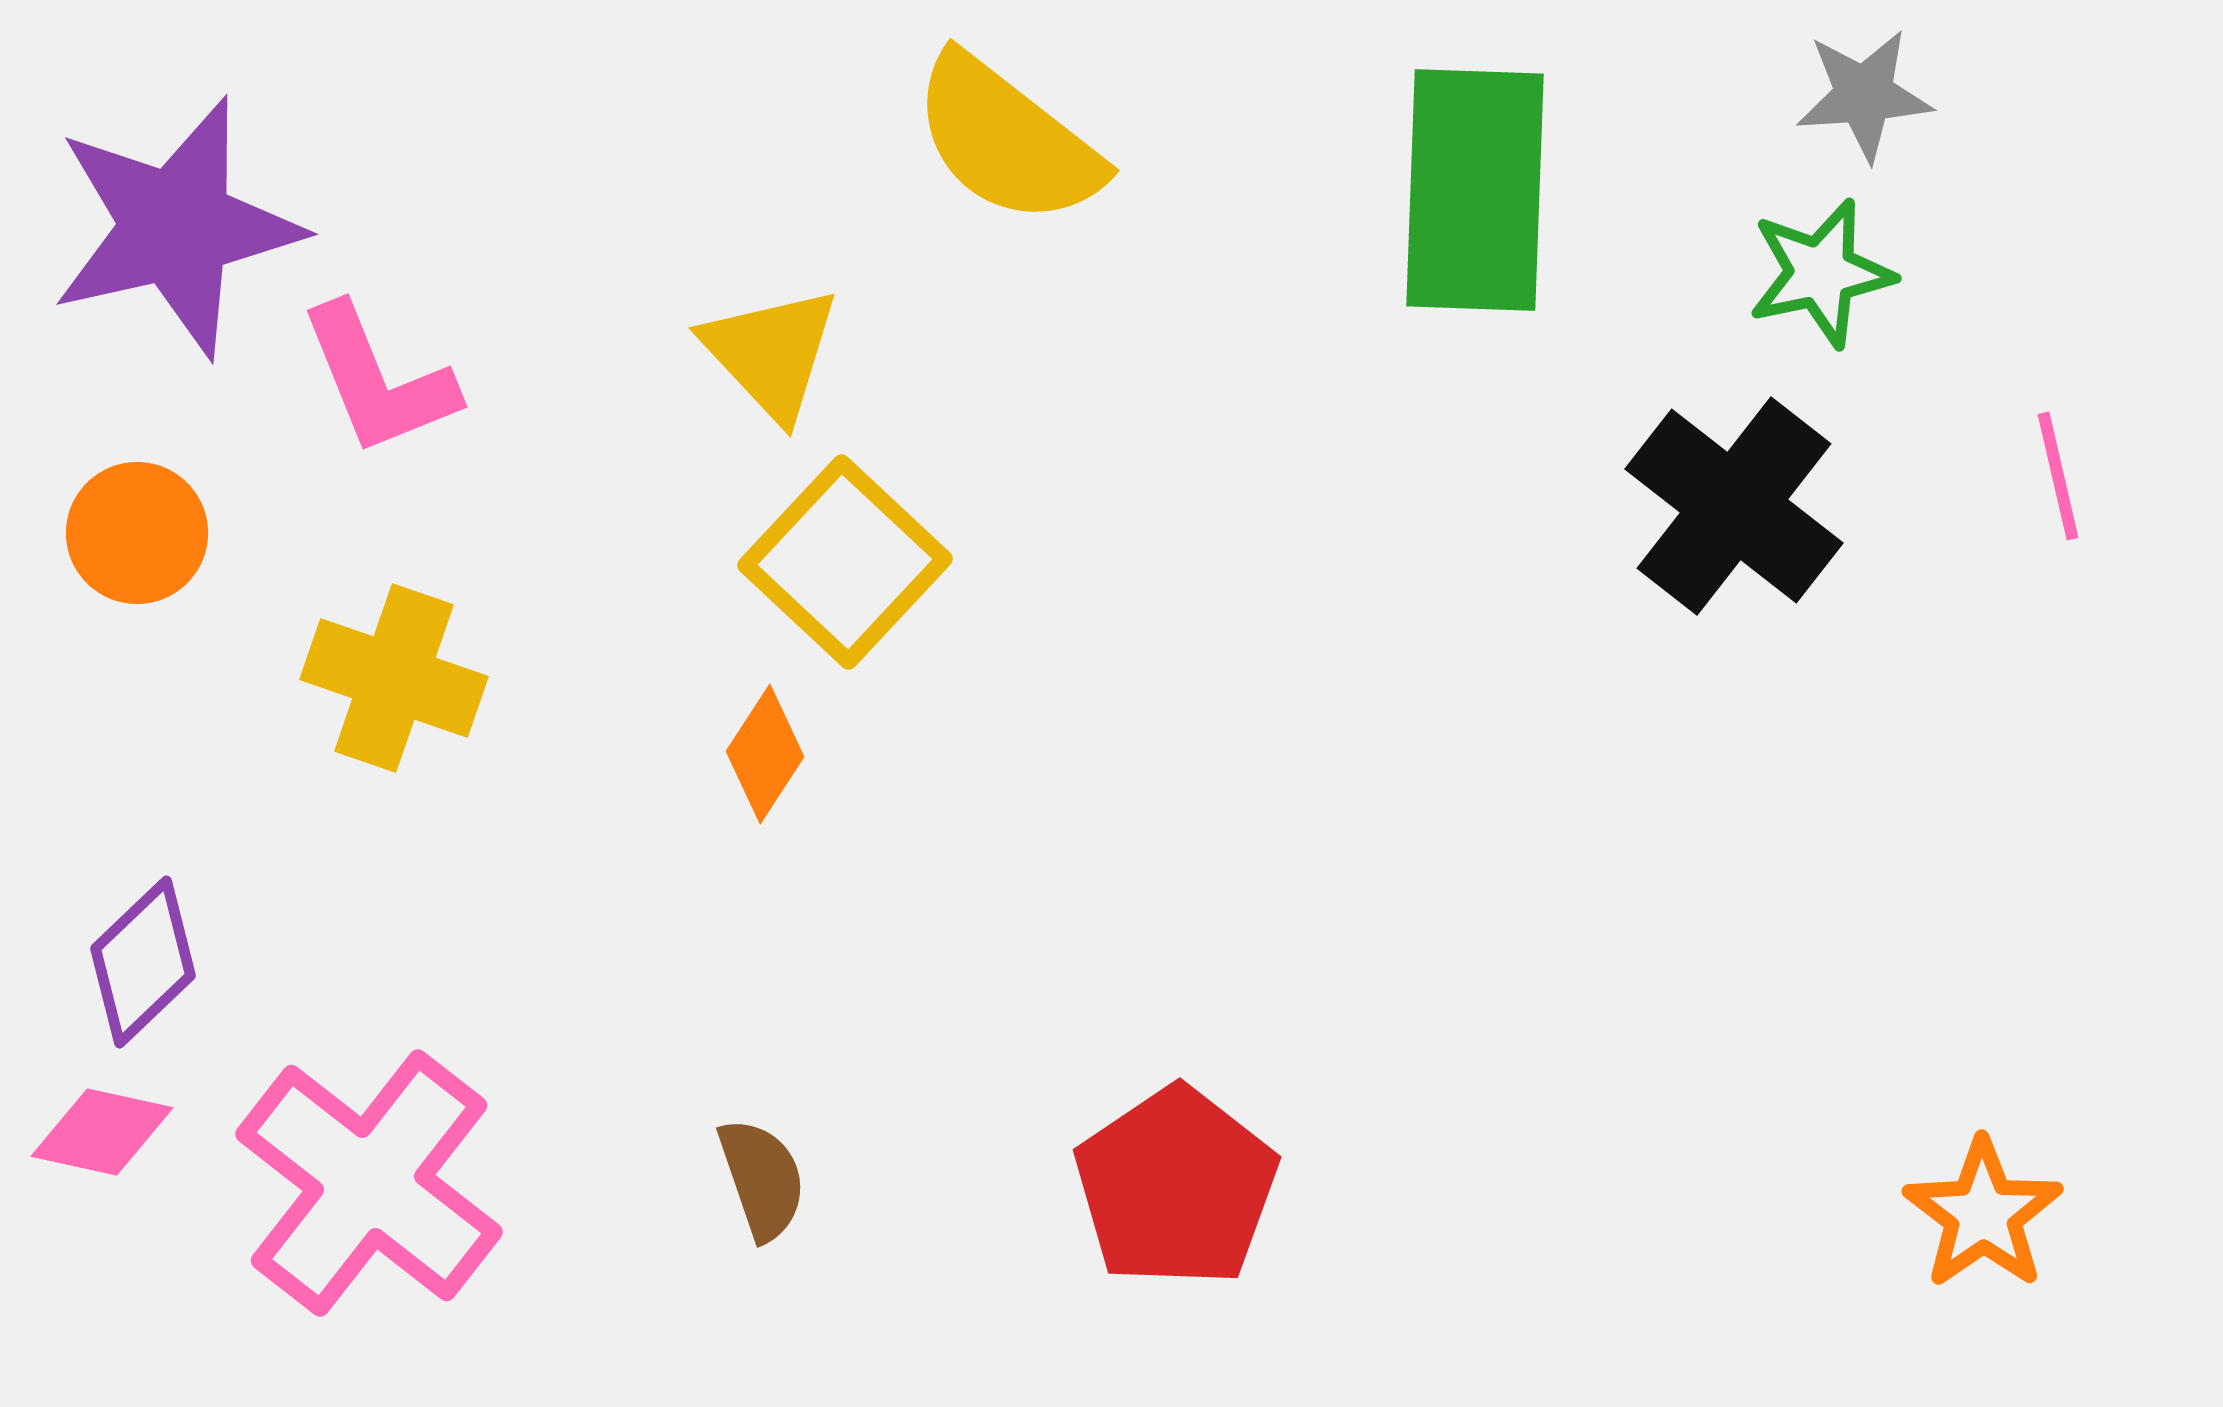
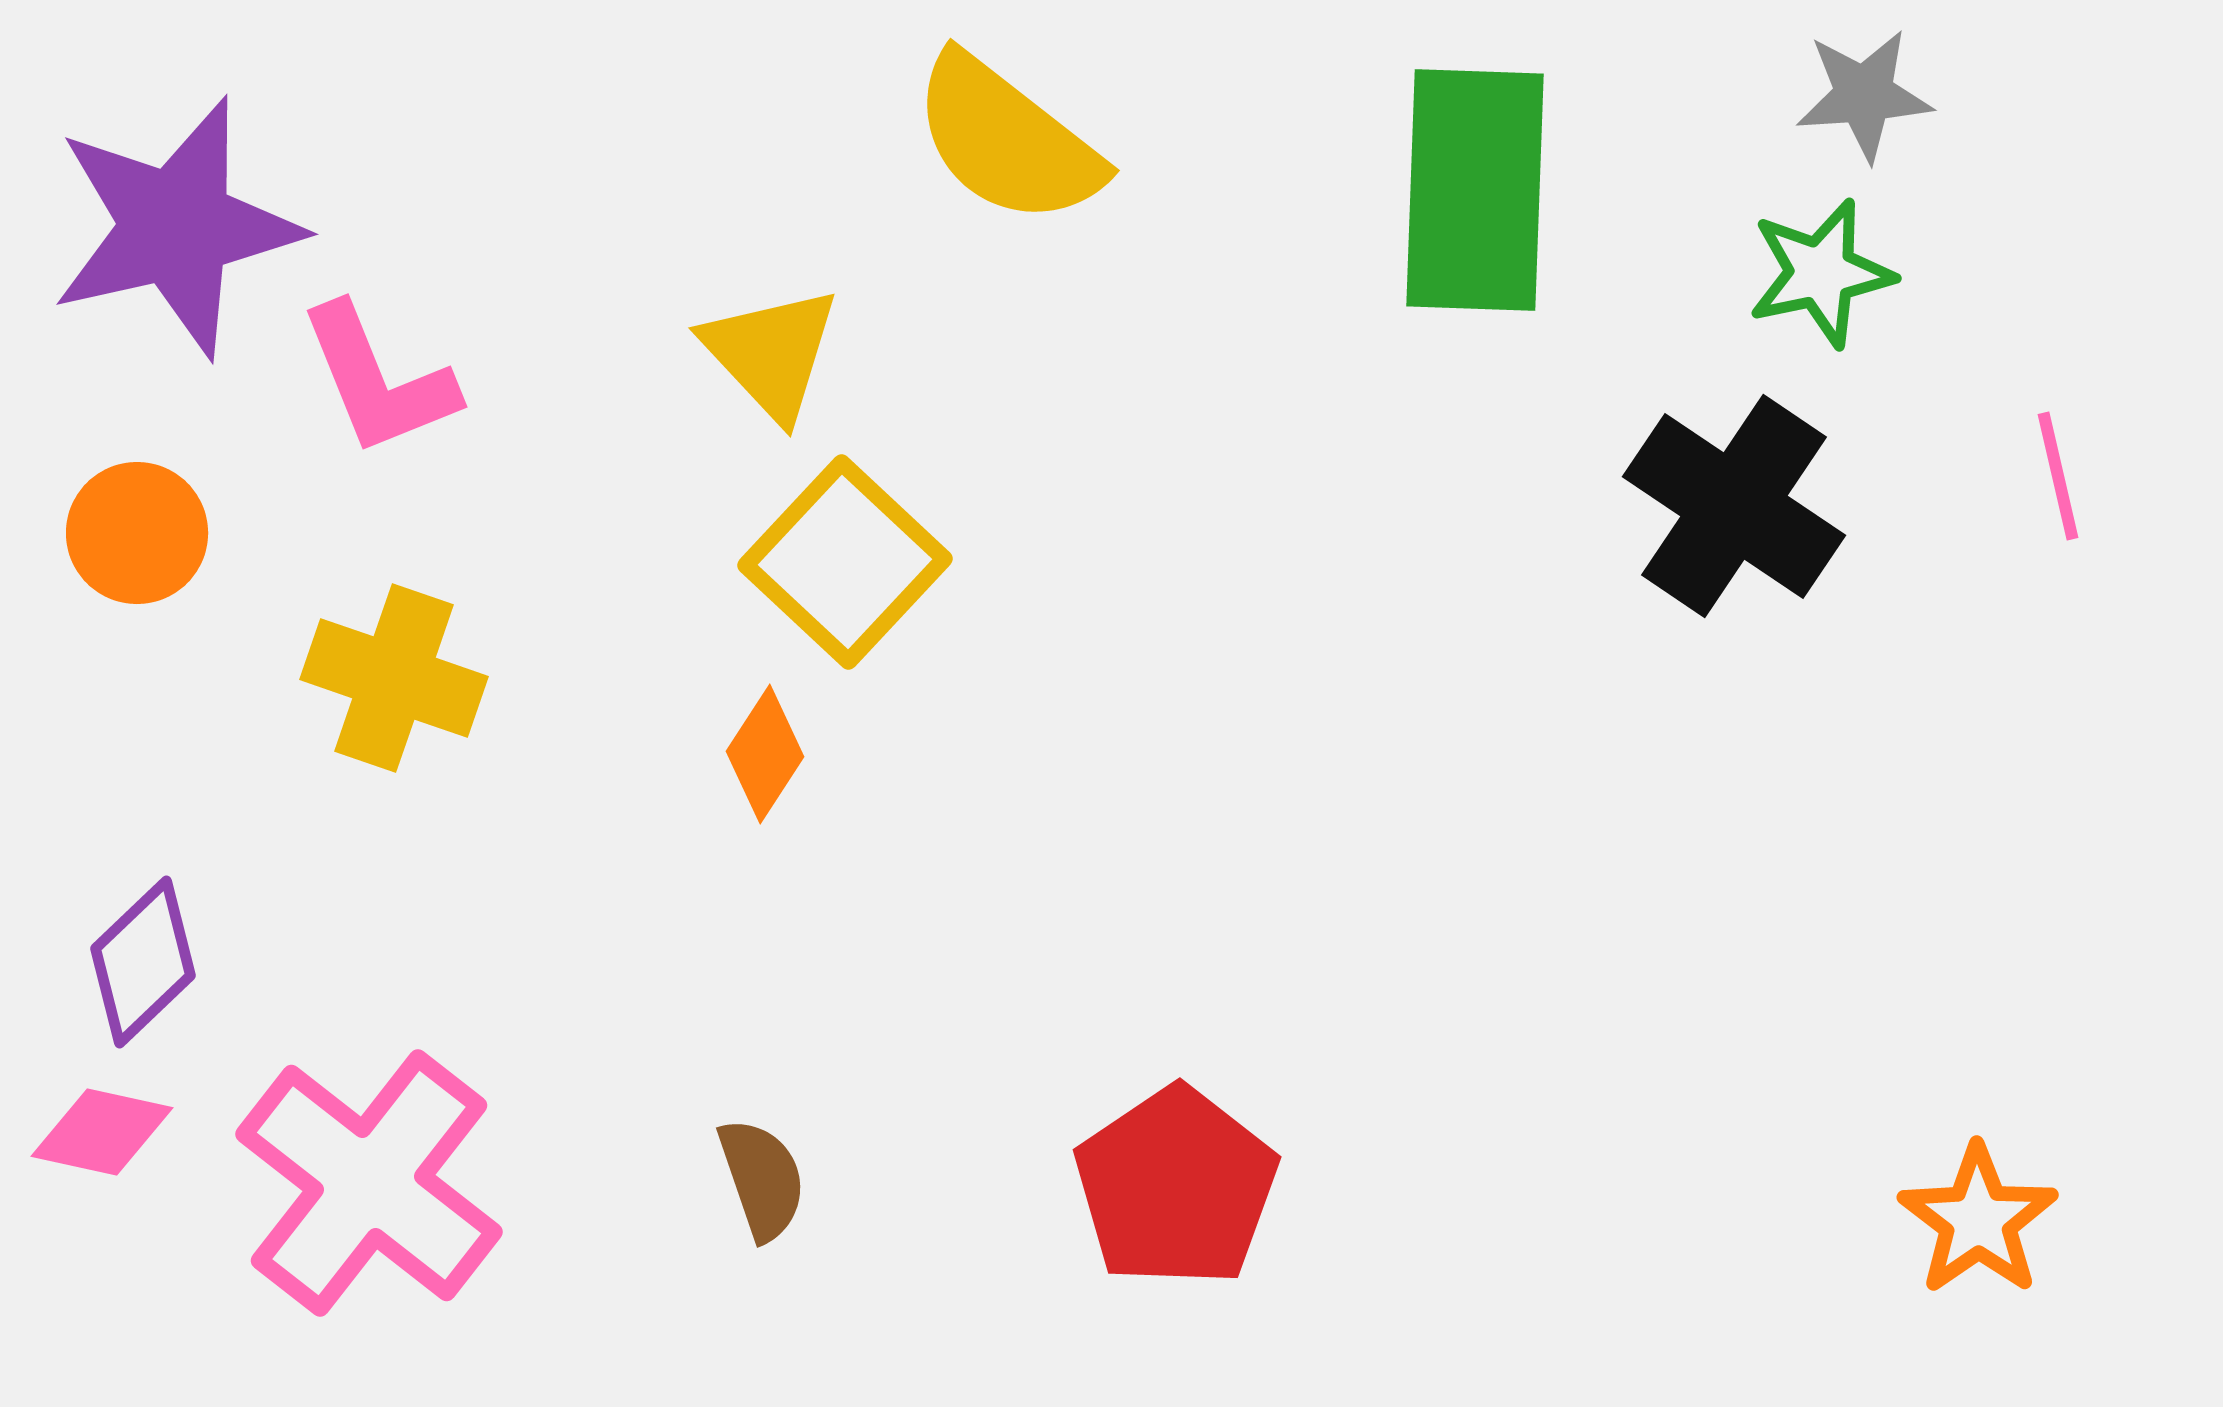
black cross: rotated 4 degrees counterclockwise
orange star: moved 5 px left, 6 px down
